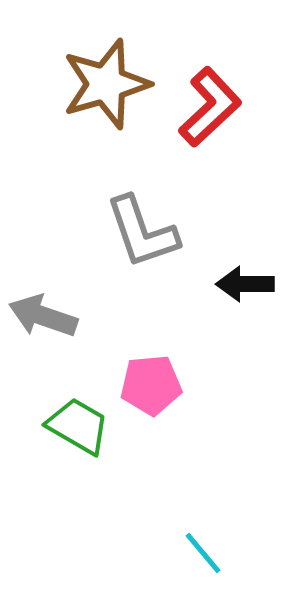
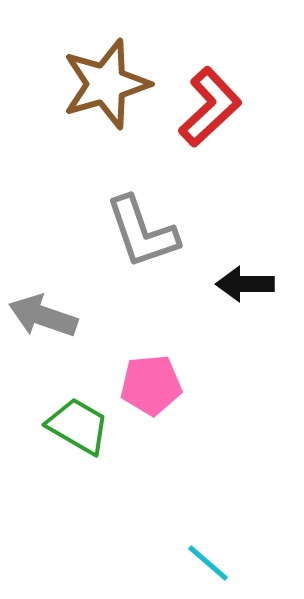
cyan line: moved 5 px right, 10 px down; rotated 9 degrees counterclockwise
